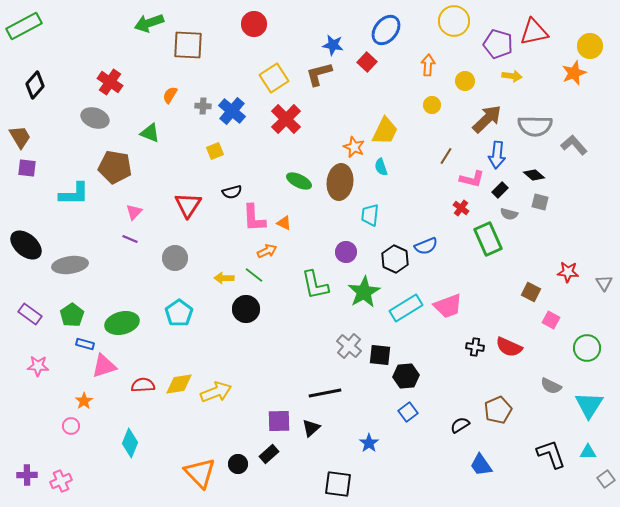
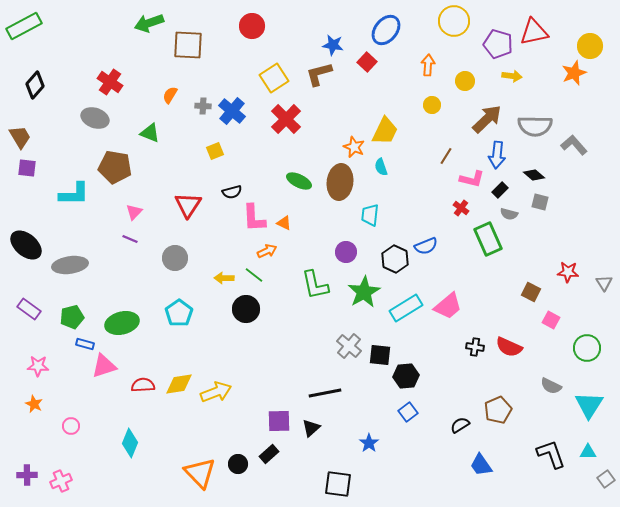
red circle at (254, 24): moved 2 px left, 2 px down
pink trapezoid at (448, 306): rotated 20 degrees counterclockwise
purple rectangle at (30, 314): moved 1 px left, 5 px up
green pentagon at (72, 315): moved 2 px down; rotated 20 degrees clockwise
orange star at (84, 401): moved 50 px left, 3 px down; rotated 12 degrees counterclockwise
